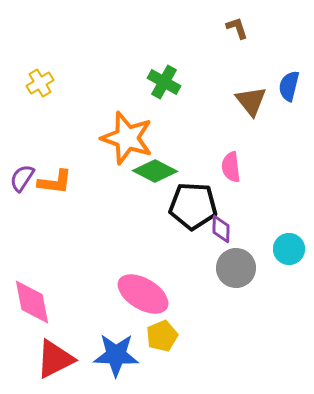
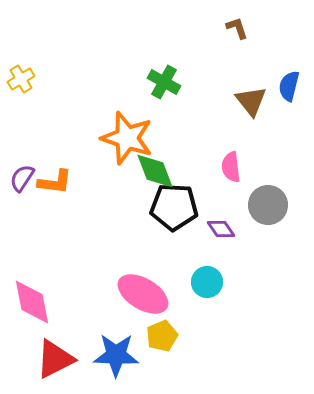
yellow cross: moved 19 px left, 4 px up
green diamond: rotated 42 degrees clockwise
black pentagon: moved 19 px left, 1 px down
purple diamond: rotated 36 degrees counterclockwise
cyan circle: moved 82 px left, 33 px down
gray circle: moved 32 px right, 63 px up
